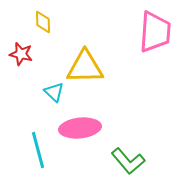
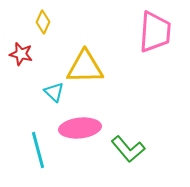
yellow diamond: rotated 25 degrees clockwise
green L-shape: moved 12 px up
